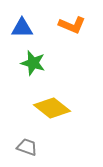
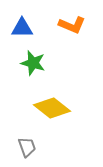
gray trapezoid: rotated 50 degrees clockwise
